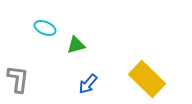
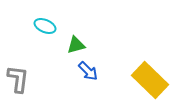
cyan ellipse: moved 2 px up
yellow rectangle: moved 3 px right, 1 px down
blue arrow: moved 13 px up; rotated 85 degrees counterclockwise
